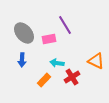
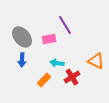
gray ellipse: moved 2 px left, 4 px down
